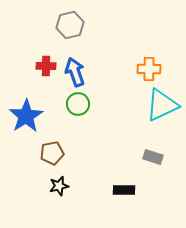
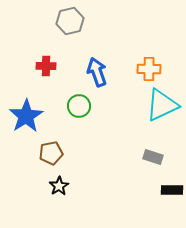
gray hexagon: moved 4 px up
blue arrow: moved 22 px right
green circle: moved 1 px right, 2 px down
brown pentagon: moved 1 px left
black star: rotated 18 degrees counterclockwise
black rectangle: moved 48 px right
